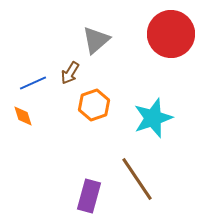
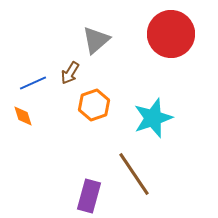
brown line: moved 3 px left, 5 px up
